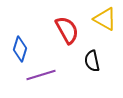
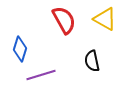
red semicircle: moved 3 px left, 10 px up
